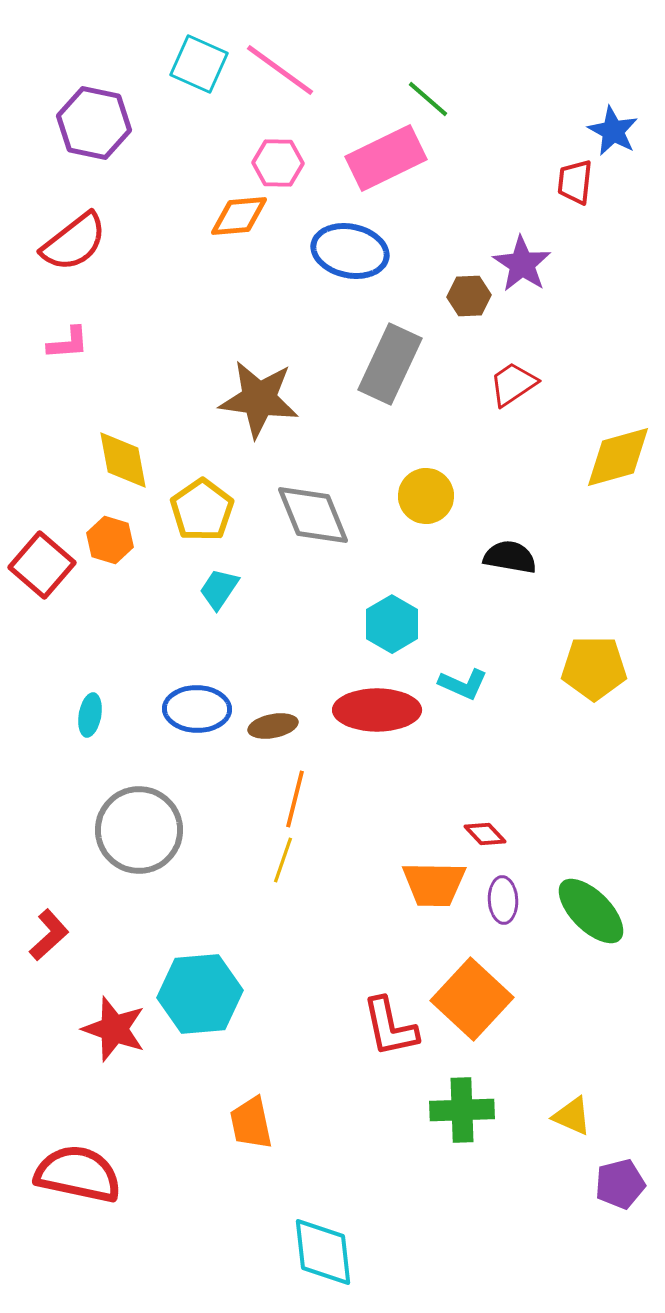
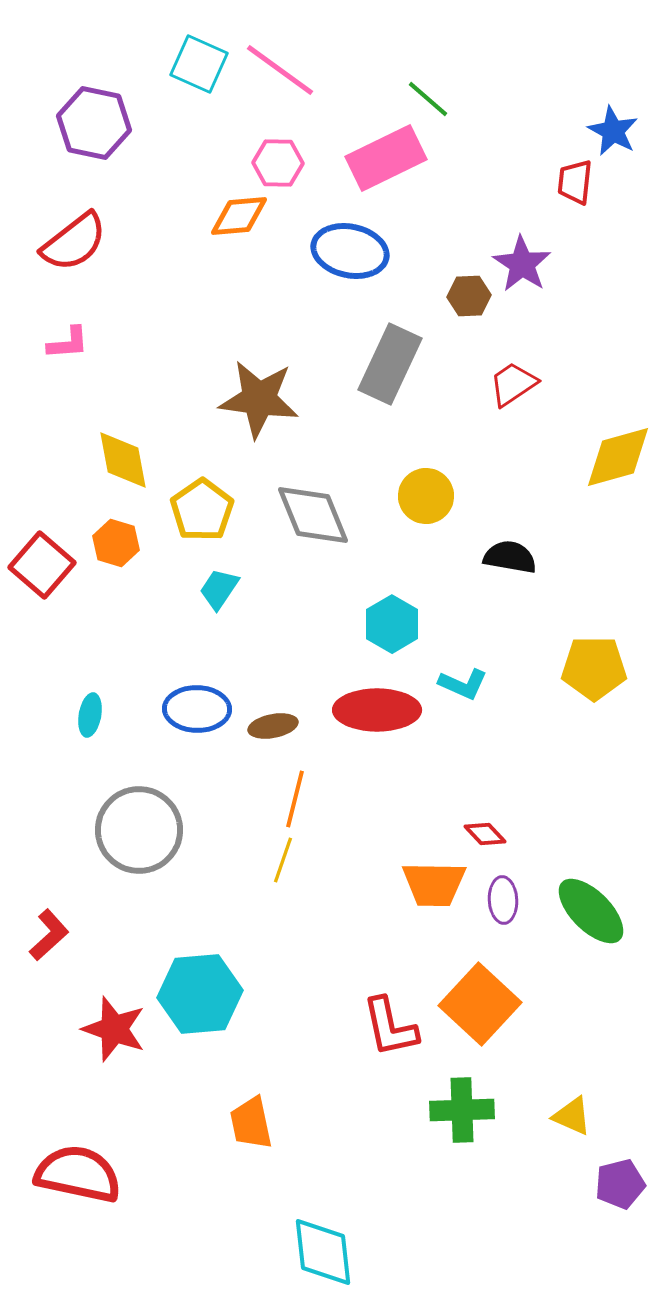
orange hexagon at (110, 540): moved 6 px right, 3 px down
orange square at (472, 999): moved 8 px right, 5 px down
